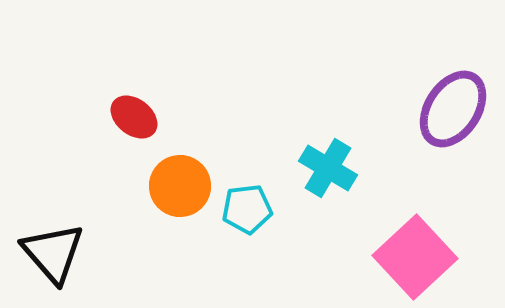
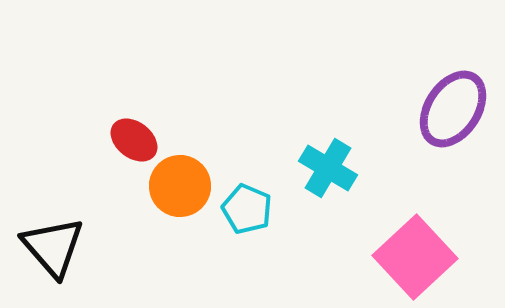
red ellipse: moved 23 px down
cyan pentagon: rotated 30 degrees clockwise
black triangle: moved 6 px up
